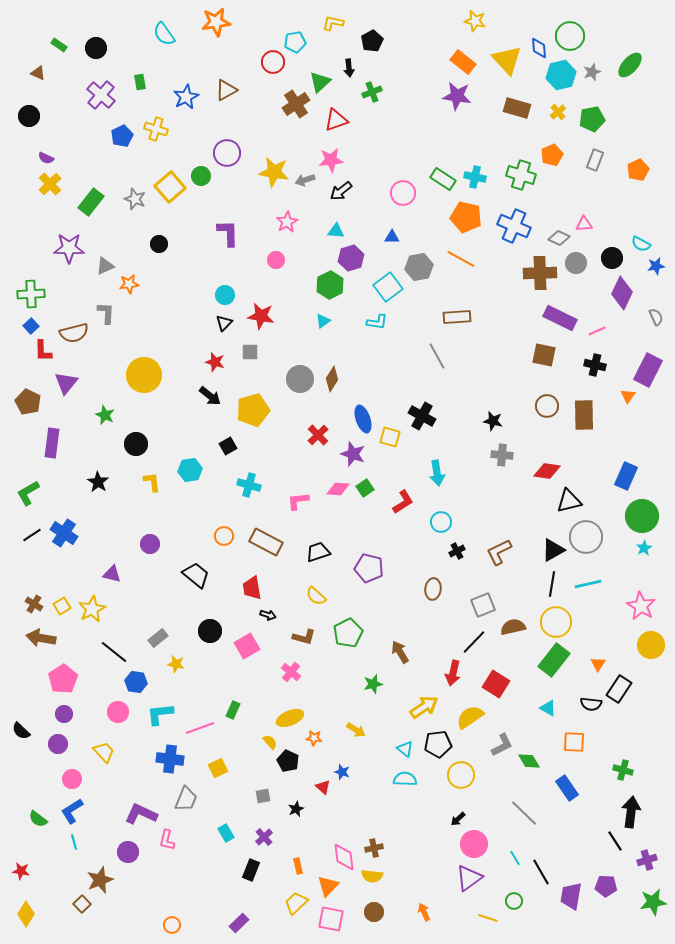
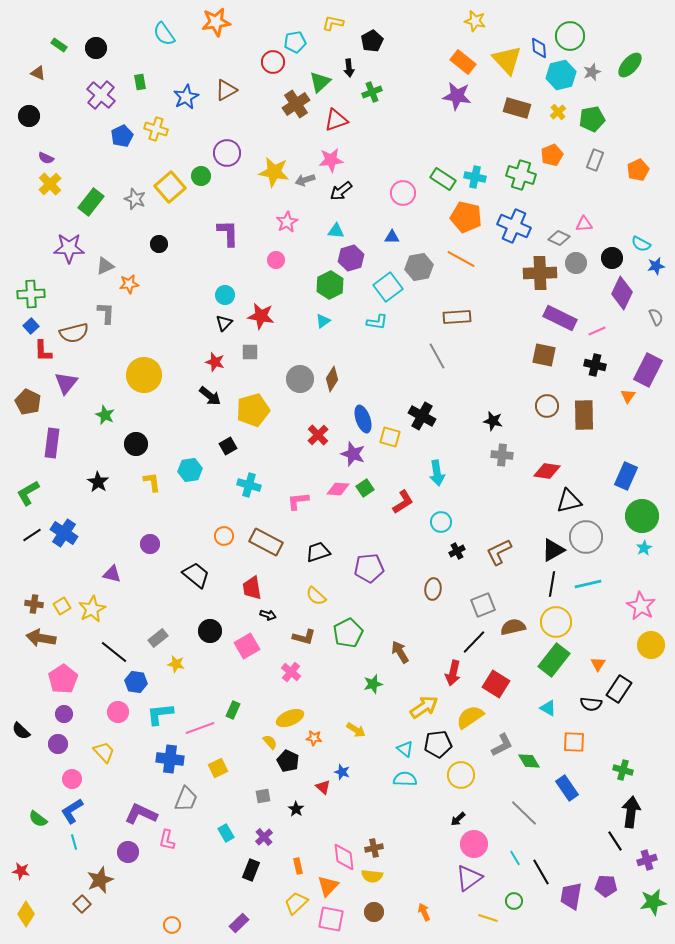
purple pentagon at (369, 568): rotated 20 degrees counterclockwise
brown cross at (34, 604): rotated 24 degrees counterclockwise
black star at (296, 809): rotated 14 degrees counterclockwise
